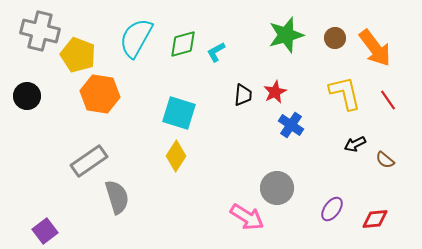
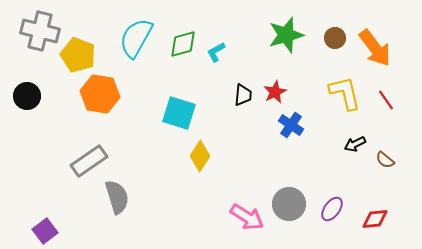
red line: moved 2 px left
yellow diamond: moved 24 px right
gray circle: moved 12 px right, 16 px down
